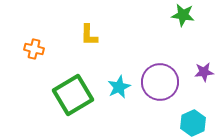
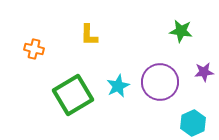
green star: moved 2 px left, 16 px down
cyan star: moved 1 px left, 1 px up
